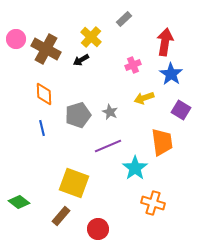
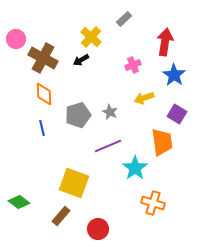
brown cross: moved 3 px left, 9 px down
blue star: moved 3 px right, 1 px down
purple square: moved 4 px left, 4 px down
